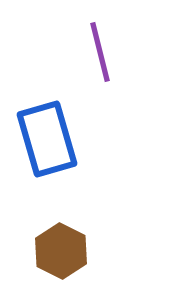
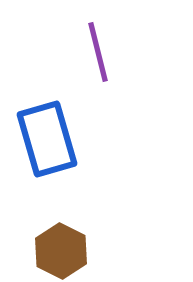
purple line: moved 2 px left
